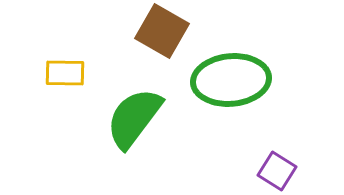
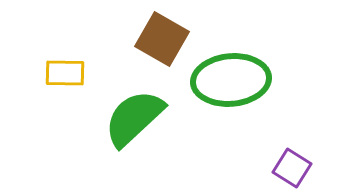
brown square: moved 8 px down
green semicircle: rotated 10 degrees clockwise
purple square: moved 15 px right, 3 px up
